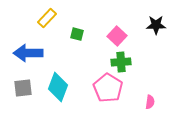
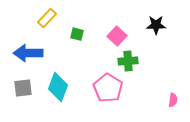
green cross: moved 7 px right, 1 px up
pink semicircle: moved 23 px right, 2 px up
